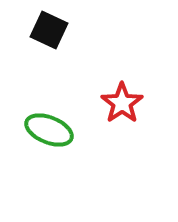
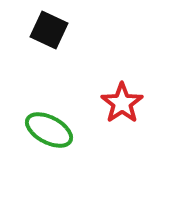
green ellipse: rotated 6 degrees clockwise
